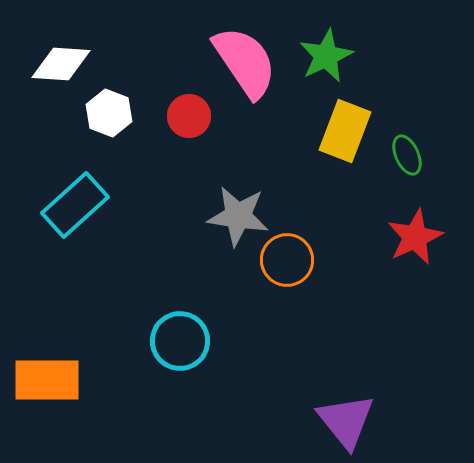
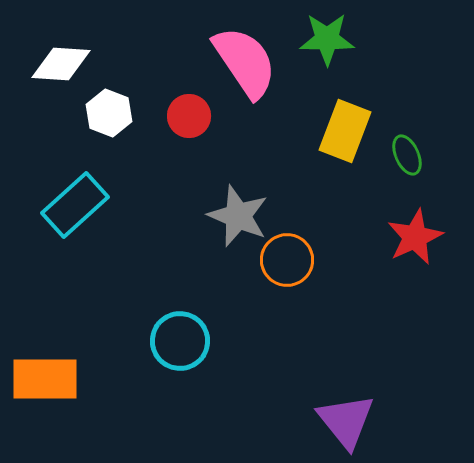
green star: moved 1 px right, 17 px up; rotated 26 degrees clockwise
gray star: rotated 14 degrees clockwise
orange rectangle: moved 2 px left, 1 px up
